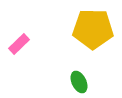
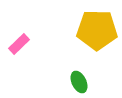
yellow pentagon: moved 4 px right, 1 px down
